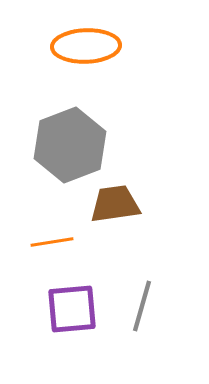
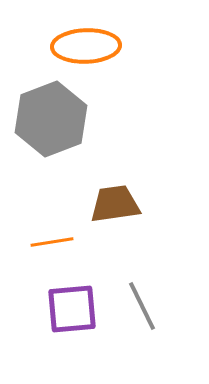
gray hexagon: moved 19 px left, 26 px up
gray line: rotated 42 degrees counterclockwise
